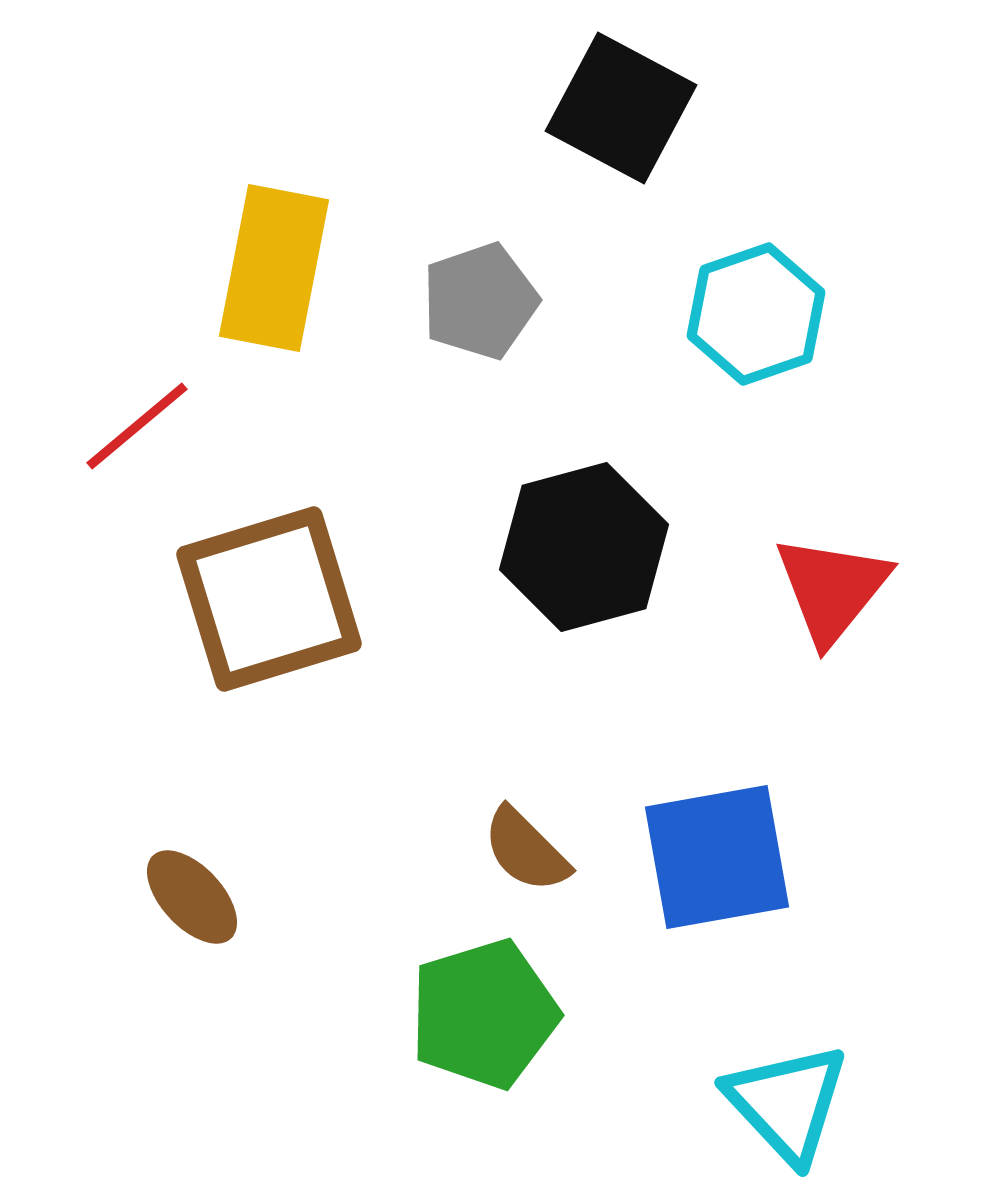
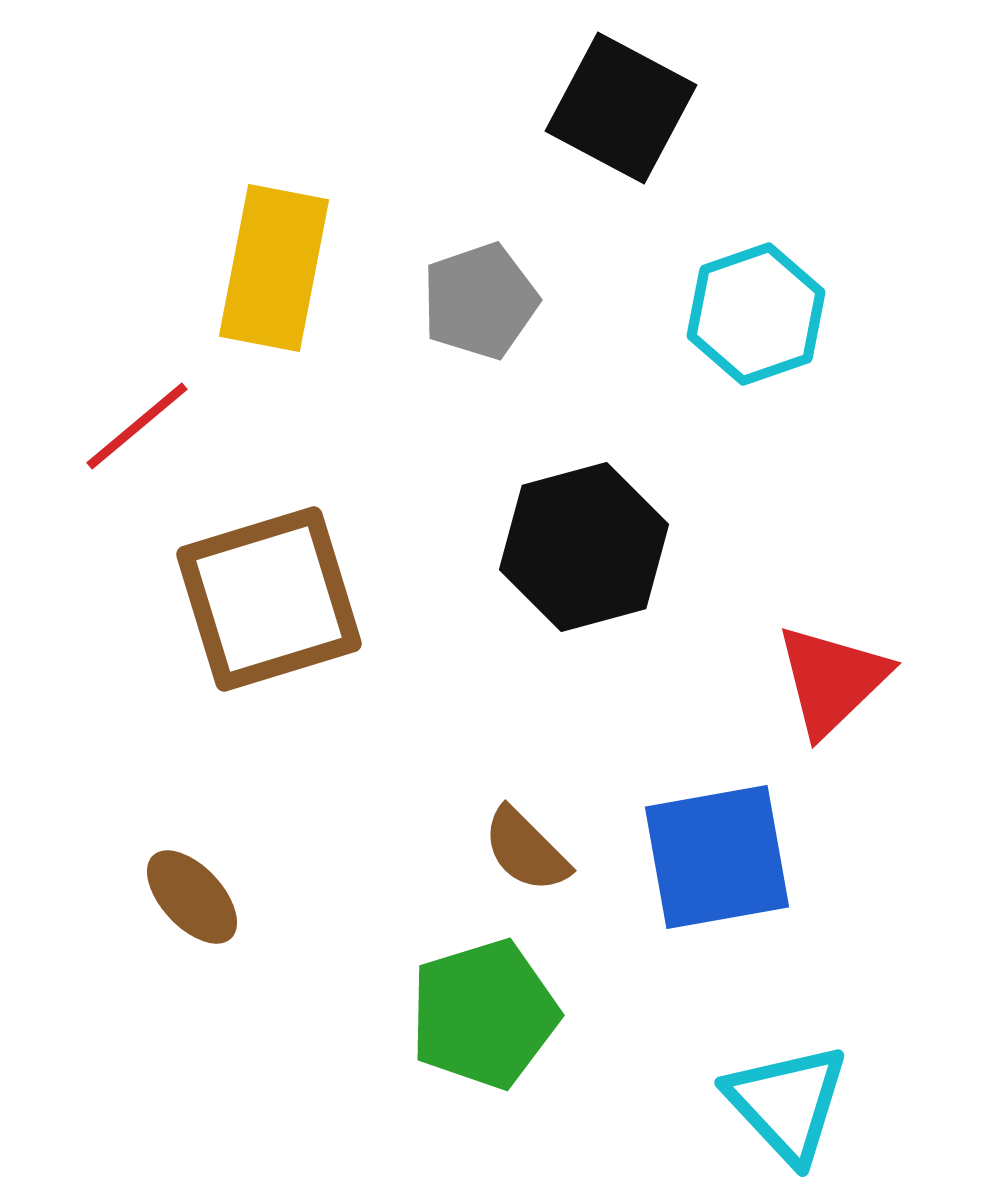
red triangle: moved 91 px down; rotated 7 degrees clockwise
